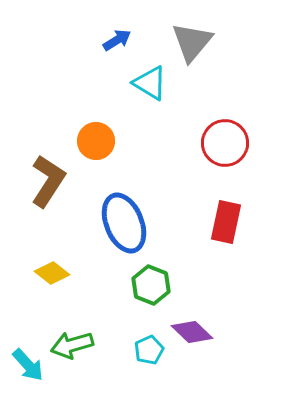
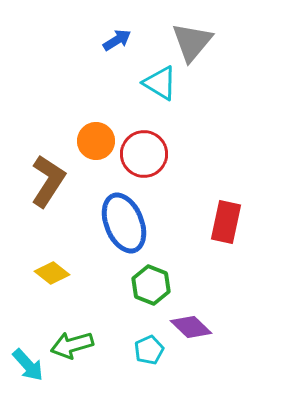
cyan triangle: moved 10 px right
red circle: moved 81 px left, 11 px down
purple diamond: moved 1 px left, 5 px up
